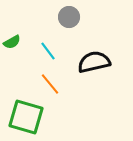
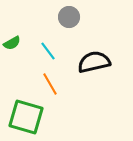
green semicircle: moved 1 px down
orange line: rotated 10 degrees clockwise
